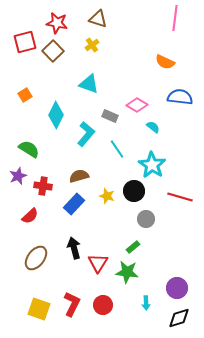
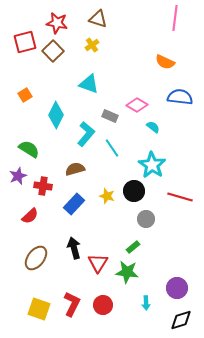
cyan line: moved 5 px left, 1 px up
brown semicircle: moved 4 px left, 7 px up
black diamond: moved 2 px right, 2 px down
